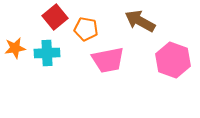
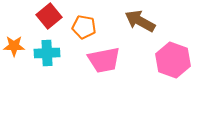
red square: moved 6 px left, 1 px up
orange pentagon: moved 2 px left, 2 px up
orange star: moved 1 px left, 2 px up; rotated 10 degrees clockwise
pink trapezoid: moved 4 px left
